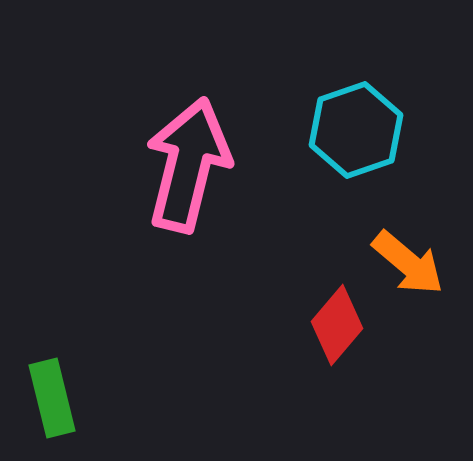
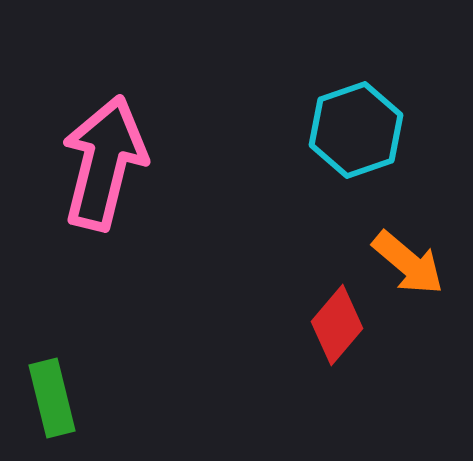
pink arrow: moved 84 px left, 2 px up
